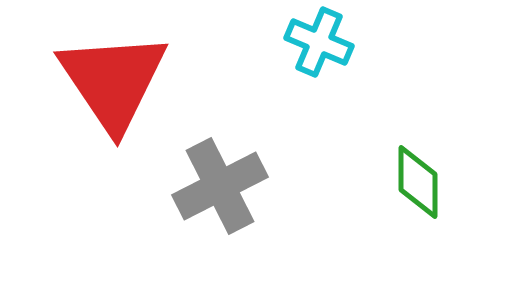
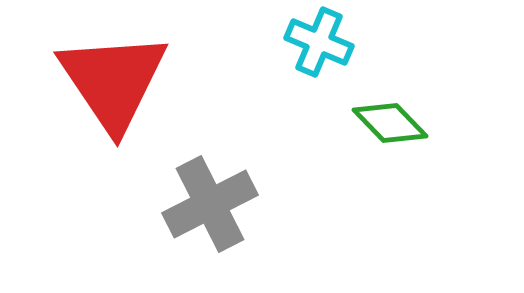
green diamond: moved 28 px left, 59 px up; rotated 44 degrees counterclockwise
gray cross: moved 10 px left, 18 px down
